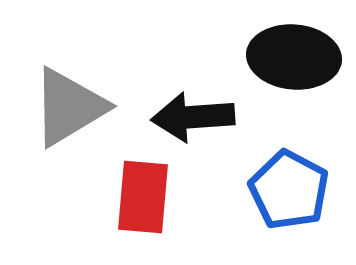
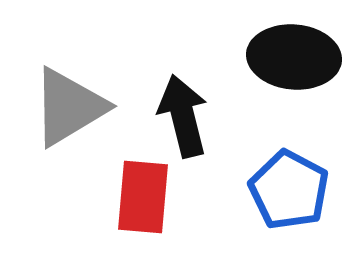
black arrow: moved 10 px left, 1 px up; rotated 80 degrees clockwise
